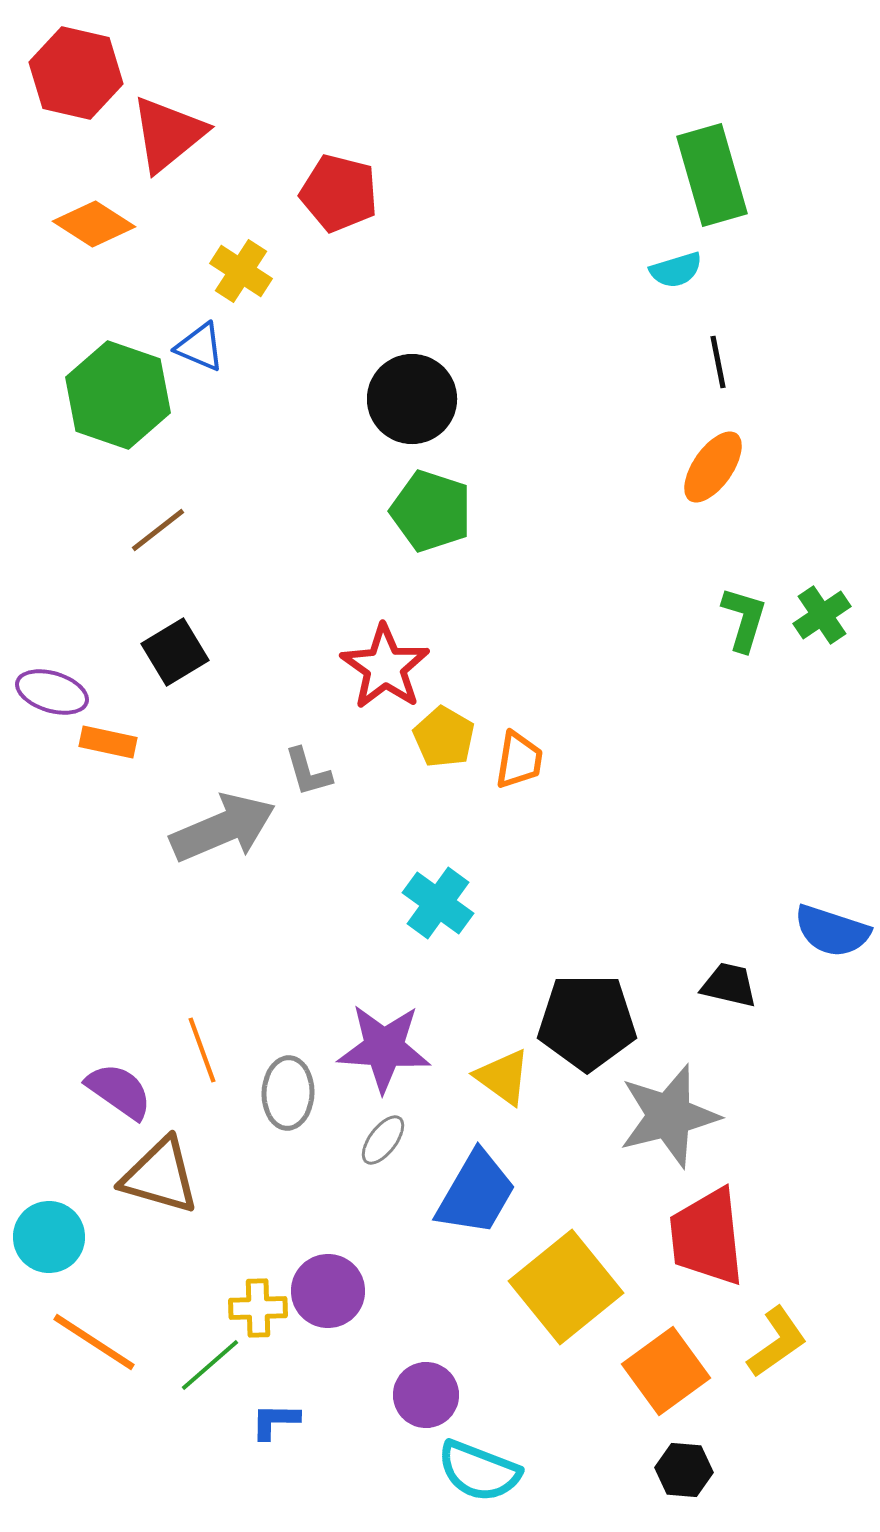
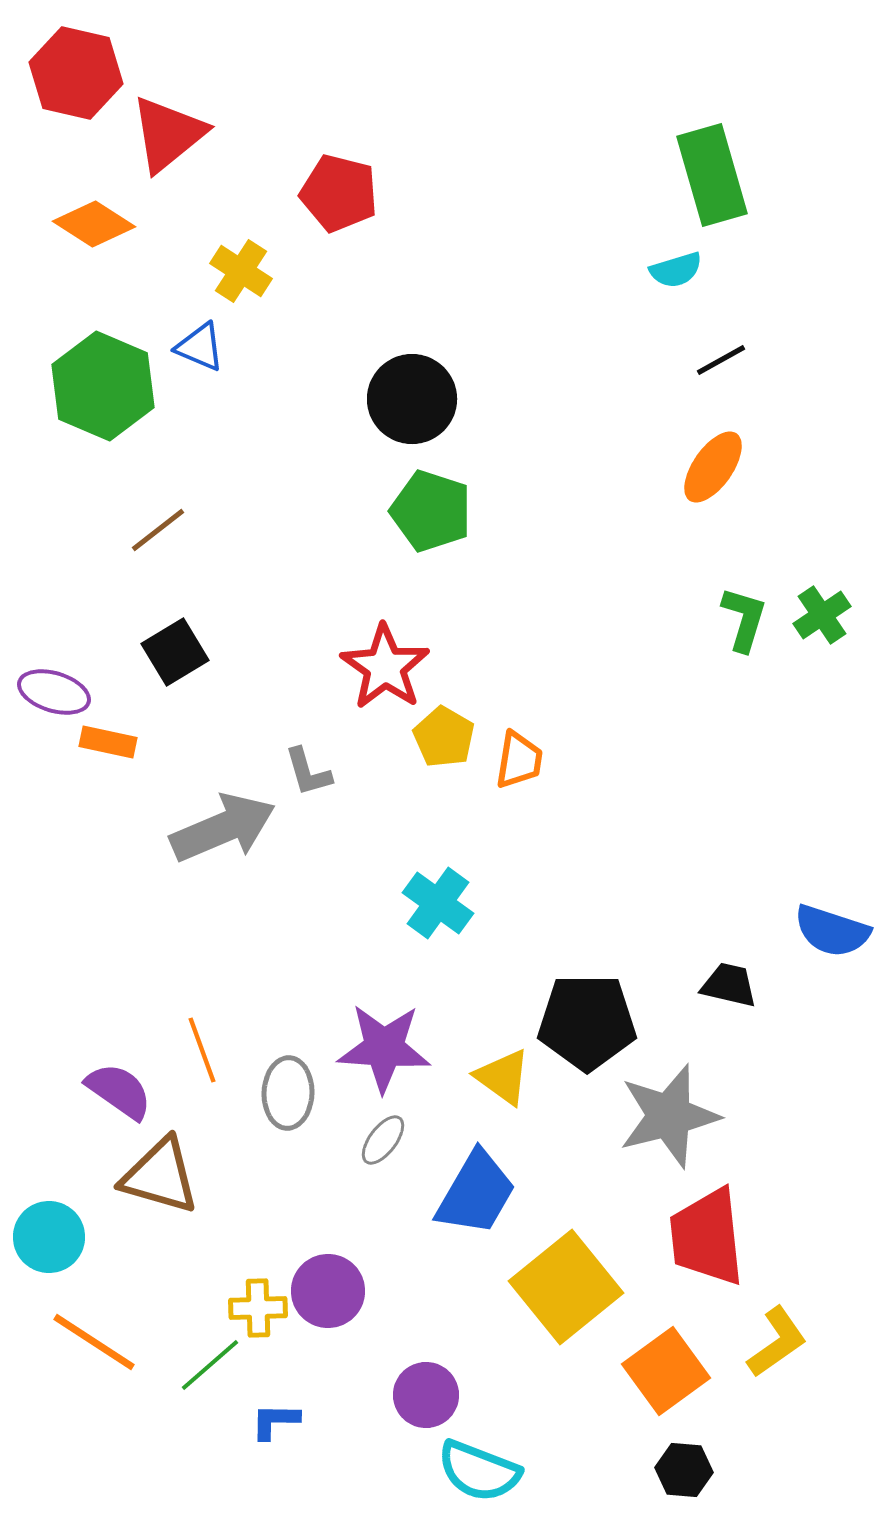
black line at (718, 362): moved 3 px right, 2 px up; rotated 72 degrees clockwise
green hexagon at (118, 395): moved 15 px left, 9 px up; rotated 4 degrees clockwise
purple ellipse at (52, 692): moved 2 px right
